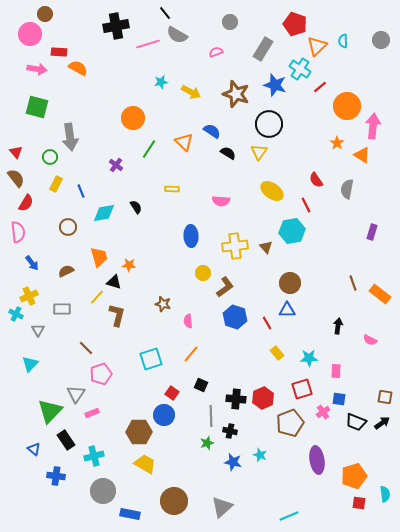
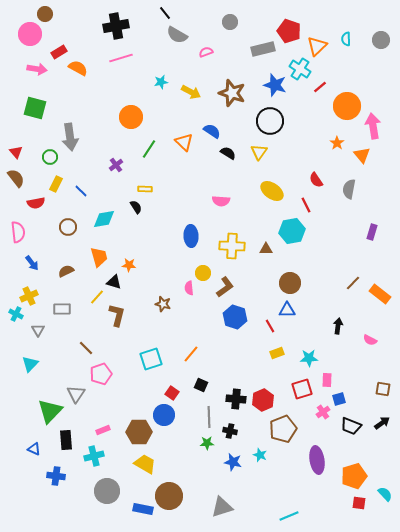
red pentagon at (295, 24): moved 6 px left, 7 px down
cyan semicircle at (343, 41): moved 3 px right, 2 px up
pink line at (148, 44): moved 27 px left, 14 px down
gray rectangle at (263, 49): rotated 45 degrees clockwise
red rectangle at (59, 52): rotated 35 degrees counterclockwise
pink semicircle at (216, 52): moved 10 px left
brown star at (236, 94): moved 4 px left, 1 px up
green square at (37, 107): moved 2 px left, 1 px down
orange circle at (133, 118): moved 2 px left, 1 px up
black circle at (269, 124): moved 1 px right, 3 px up
pink arrow at (373, 126): rotated 15 degrees counterclockwise
orange triangle at (362, 155): rotated 18 degrees clockwise
purple cross at (116, 165): rotated 16 degrees clockwise
yellow rectangle at (172, 189): moved 27 px left
gray semicircle at (347, 189): moved 2 px right
blue line at (81, 191): rotated 24 degrees counterclockwise
red semicircle at (26, 203): moved 10 px right; rotated 48 degrees clockwise
cyan diamond at (104, 213): moved 6 px down
yellow cross at (235, 246): moved 3 px left; rotated 10 degrees clockwise
brown triangle at (266, 247): moved 2 px down; rotated 48 degrees counterclockwise
brown line at (353, 283): rotated 63 degrees clockwise
pink semicircle at (188, 321): moved 1 px right, 33 px up
red line at (267, 323): moved 3 px right, 3 px down
yellow rectangle at (277, 353): rotated 72 degrees counterclockwise
pink rectangle at (336, 371): moved 9 px left, 9 px down
brown square at (385, 397): moved 2 px left, 8 px up
red hexagon at (263, 398): moved 2 px down
blue square at (339, 399): rotated 24 degrees counterclockwise
pink rectangle at (92, 413): moved 11 px right, 17 px down
gray line at (211, 416): moved 2 px left, 1 px down
black trapezoid at (356, 422): moved 5 px left, 4 px down
brown pentagon at (290, 423): moved 7 px left, 6 px down
black rectangle at (66, 440): rotated 30 degrees clockwise
green star at (207, 443): rotated 16 degrees clockwise
blue triangle at (34, 449): rotated 16 degrees counterclockwise
gray circle at (103, 491): moved 4 px right
cyan semicircle at (385, 494): rotated 35 degrees counterclockwise
brown circle at (174, 501): moved 5 px left, 5 px up
gray triangle at (222, 507): rotated 25 degrees clockwise
blue rectangle at (130, 514): moved 13 px right, 5 px up
